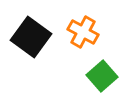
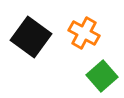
orange cross: moved 1 px right, 1 px down
